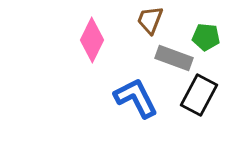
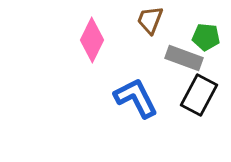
gray rectangle: moved 10 px right
